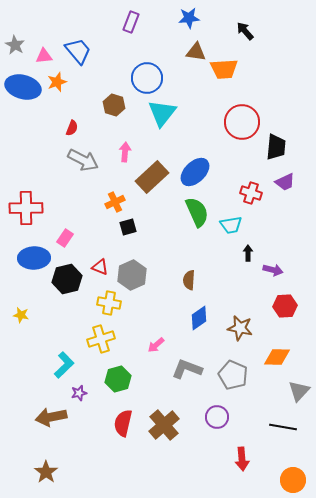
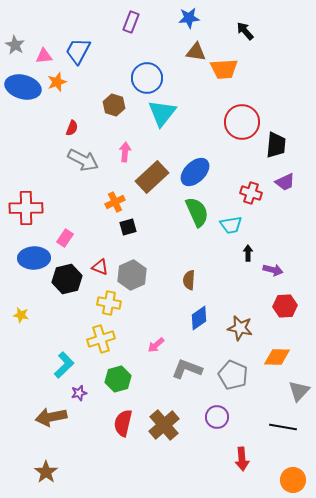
blue trapezoid at (78, 51): rotated 112 degrees counterclockwise
black trapezoid at (276, 147): moved 2 px up
